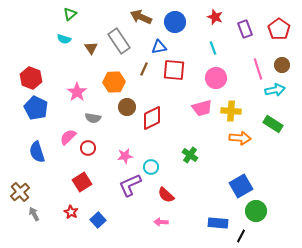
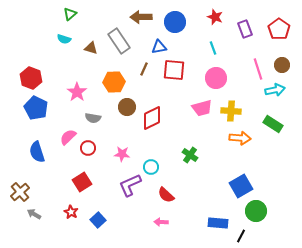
brown arrow at (141, 17): rotated 25 degrees counterclockwise
brown triangle at (91, 48): rotated 40 degrees counterclockwise
pink star at (125, 156): moved 3 px left, 2 px up; rotated 14 degrees clockwise
gray arrow at (34, 214): rotated 32 degrees counterclockwise
